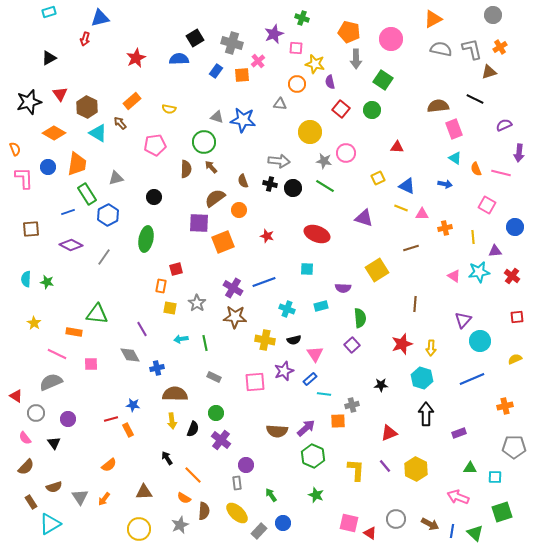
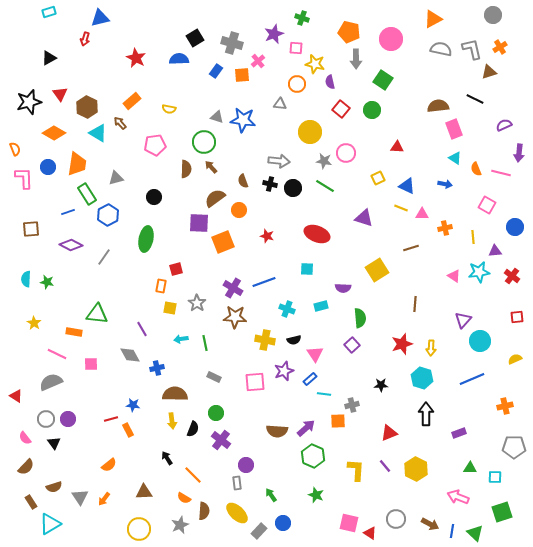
red star at (136, 58): rotated 18 degrees counterclockwise
gray circle at (36, 413): moved 10 px right, 6 px down
